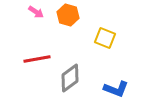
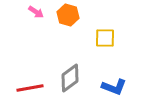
yellow square: rotated 20 degrees counterclockwise
red line: moved 7 px left, 29 px down
blue L-shape: moved 2 px left, 2 px up
